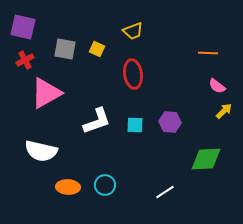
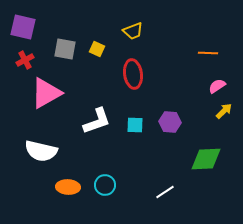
pink semicircle: rotated 108 degrees clockwise
